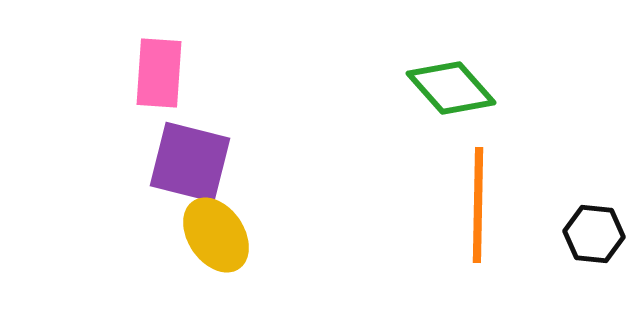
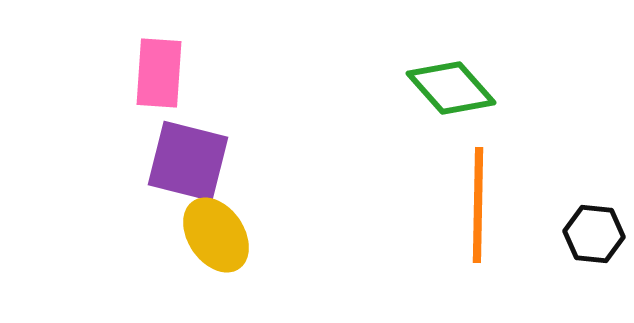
purple square: moved 2 px left, 1 px up
